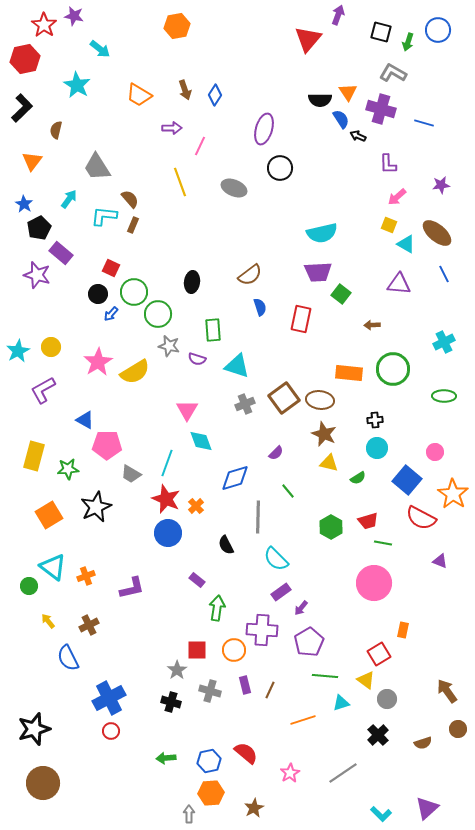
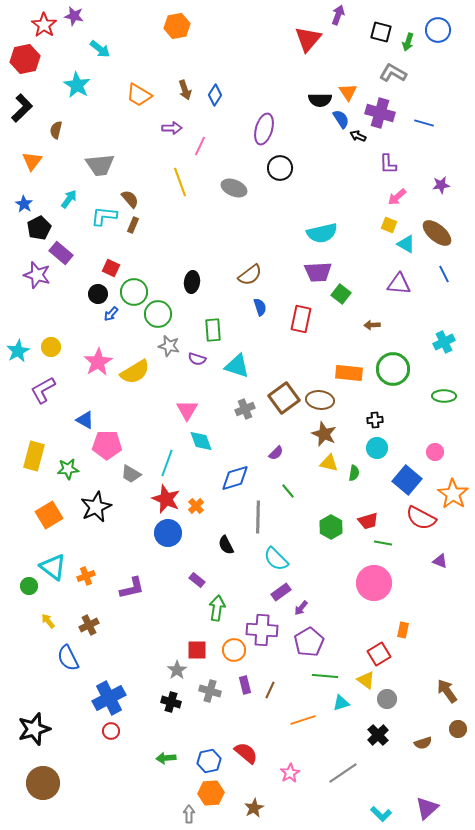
purple cross at (381, 109): moved 1 px left, 4 px down
gray trapezoid at (97, 167): moved 3 px right, 2 px up; rotated 64 degrees counterclockwise
gray cross at (245, 404): moved 5 px down
green semicircle at (358, 478): moved 4 px left, 5 px up; rotated 49 degrees counterclockwise
